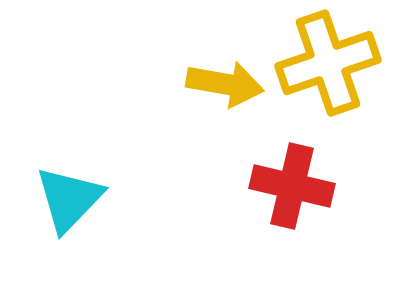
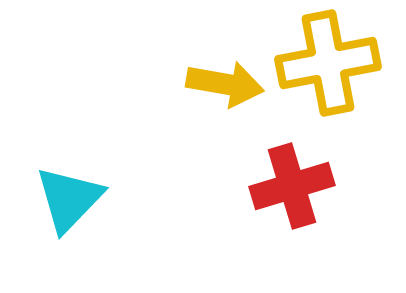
yellow cross: rotated 8 degrees clockwise
red cross: rotated 30 degrees counterclockwise
